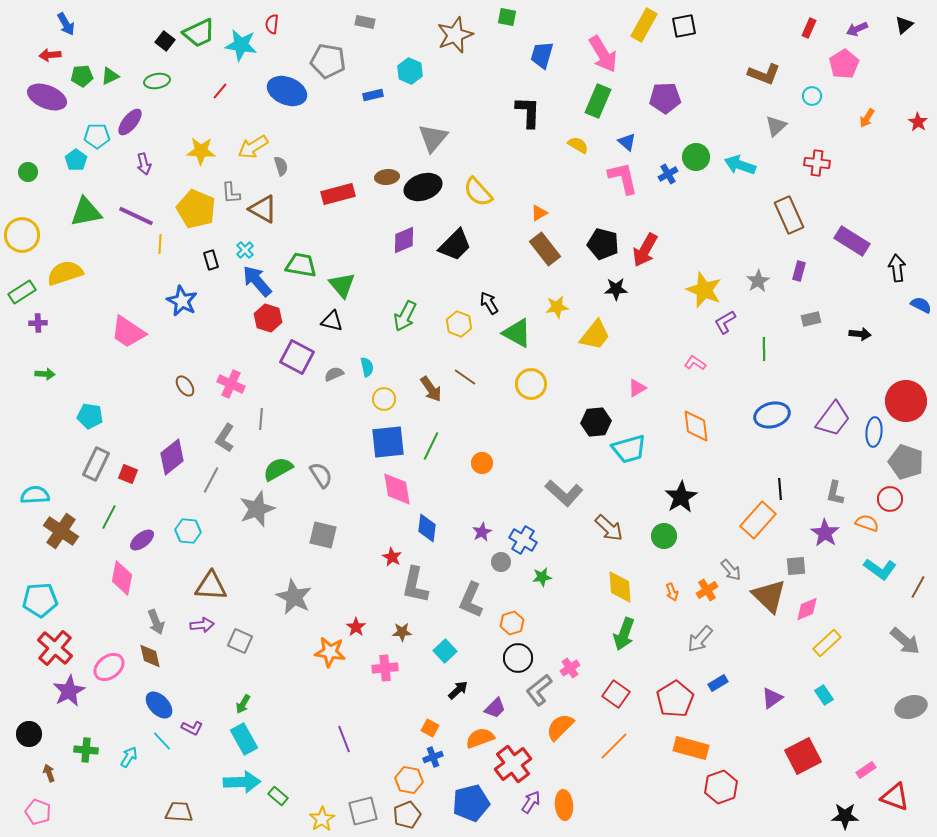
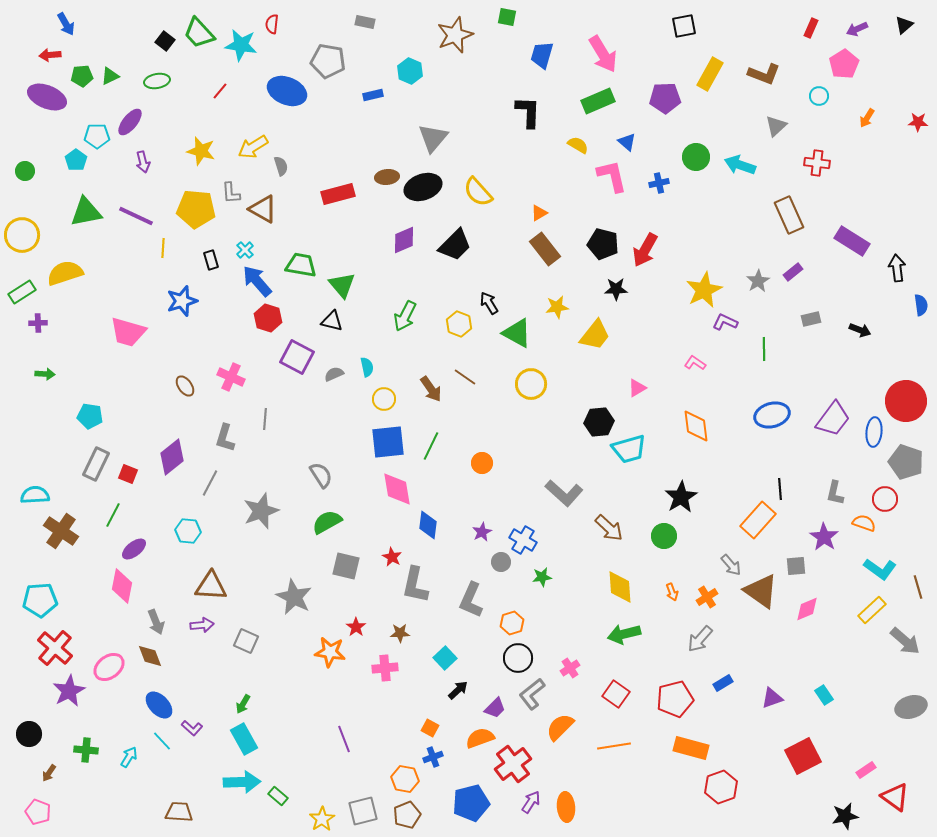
yellow rectangle at (644, 25): moved 66 px right, 49 px down
red rectangle at (809, 28): moved 2 px right
green trapezoid at (199, 33): rotated 72 degrees clockwise
cyan circle at (812, 96): moved 7 px right
green rectangle at (598, 101): rotated 44 degrees clockwise
red star at (918, 122): rotated 30 degrees counterclockwise
yellow star at (201, 151): rotated 12 degrees clockwise
purple arrow at (144, 164): moved 1 px left, 2 px up
green circle at (28, 172): moved 3 px left, 1 px up
blue cross at (668, 174): moved 9 px left, 9 px down; rotated 18 degrees clockwise
pink L-shape at (623, 178): moved 11 px left, 2 px up
yellow pentagon at (196, 209): rotated 18 degrees counterclockwise
yellow line at (160, 244): moved 3 px right, 4 px down
purple rectangle at (799, 271): moved 6 px left, 1 px down; rotated 36 degrees clockwise
yellow star at (704, 290): rotated 24 degrees clockwise
blue star at (182, 301): rotated 28 degrees clockwise
blue semicircle at (921, 305): rotated 55 degrees clockwise
purple L-shape at (725, 322): rotated 55 degrees clockwise
pink trapezoid at (128, 332): rotated 18 degrees counterclockwise
black arrow at (860, 334): moved 4 px up; rotated 15 degrees clockwise
pink cross at (231, 384): moved 7 px up
gray line at (261, 419): moved 4 px right
black hexagon at (596, 422): moved 3 px right
gray L-shape at (225, 438): rotated 16 degrees counterclockwise
green semicircle at (278, 469): moved 49 px right, 53 px down
gray line at (211, 480): moved 1 px left, 3 px down
red circle at (890, 499): moved 5 px left
gray star at (257, 509): moved 4 px right, 2 px down
green line at (109, 517): moved 4 px right, 2 px up
orange semicircle at (867, 523): moved 3 px left
blue diamond at (427, 528): moved 1 px right, 3 px up
purple star at (825, 533): moved 1 px left, 4 px down
gray square at (323, 535): moved 23 px right, 31 px down
purple ellipse at (142, 540): moved 8 px left, 9 px down
gray arrow at (731, 570): moved 5 px up
pink diamond at (122, 578): moved 8 px down
brown line at (918, 587): rotated 45 degrees counterclockwise
orange cross at (707, 590): moved 7 px down
brown triangle at (769, 596): moved 8 px left, 5 px up; rotated 9 degrees counterclockwise
brown star at (402, 632): moved 2 px left, 1 px down
green arrow at (624, 634): rotated 56 degrees clockwise
gray square at (240, 641): moved 6 px right
yellow rectangle at (827, 643): moved 45 px right, 33 px up
cyan square at (445, 651): moved 7 px down
brown diamond at (150, 656): rotated 8 degrees counterclockwise
blue rectangle at (718, 683): moved 5 px right
gray L-shape at (539, 690): moved 7 px left, 4 px down
purple triangle at (772, 698): rotated 15 degrees clockwise
red pentagon at (675, 699): rotated 18 degrees clockwise
purple L-shape at (192, 728): rotated 15 degrees clockwise
orange line at (614, 746): rotated 36 degrees clockwise
brown arrow at (49, 773): rotated 126 degrees counterclockwise
orange hexagon at (409, 780): moved 4 px left, 1 px up
red triangle at (895, 797): rotated 16 degrees clockwise
orange ellipse at (564, 805): moved 2 px right, 2 px down
black star at (845, 816): rotated 12 degrees counterclockwise
